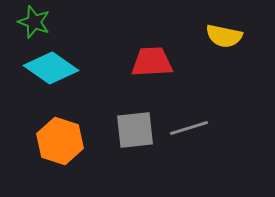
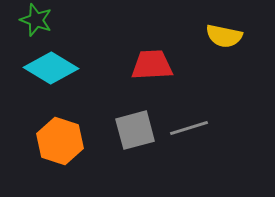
green star: moved 2 px right, 2 px up
red trapezoid: moved 3 px down
cyan diamond: rotated 4 degrees counterclockwise
gray square: rotated 9 degrees counterclockwise
